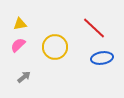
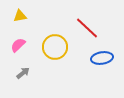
yellow triangle: moved 8 px up
red line: moved 7 px left
gray arrow: moved 1 px left, 4 px up
